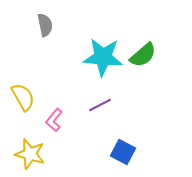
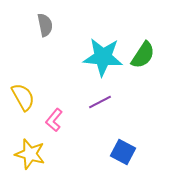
green semicircle: rotated 16 degrees counterclockwise
purple line: moved 3 px up
